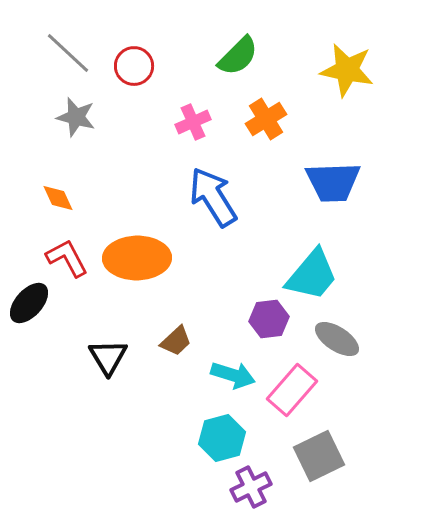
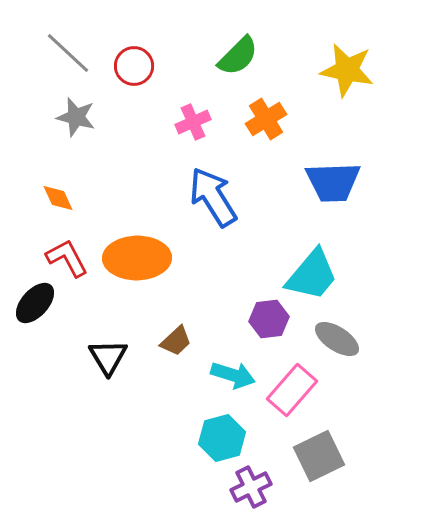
black ellipse: moved 6 px right
